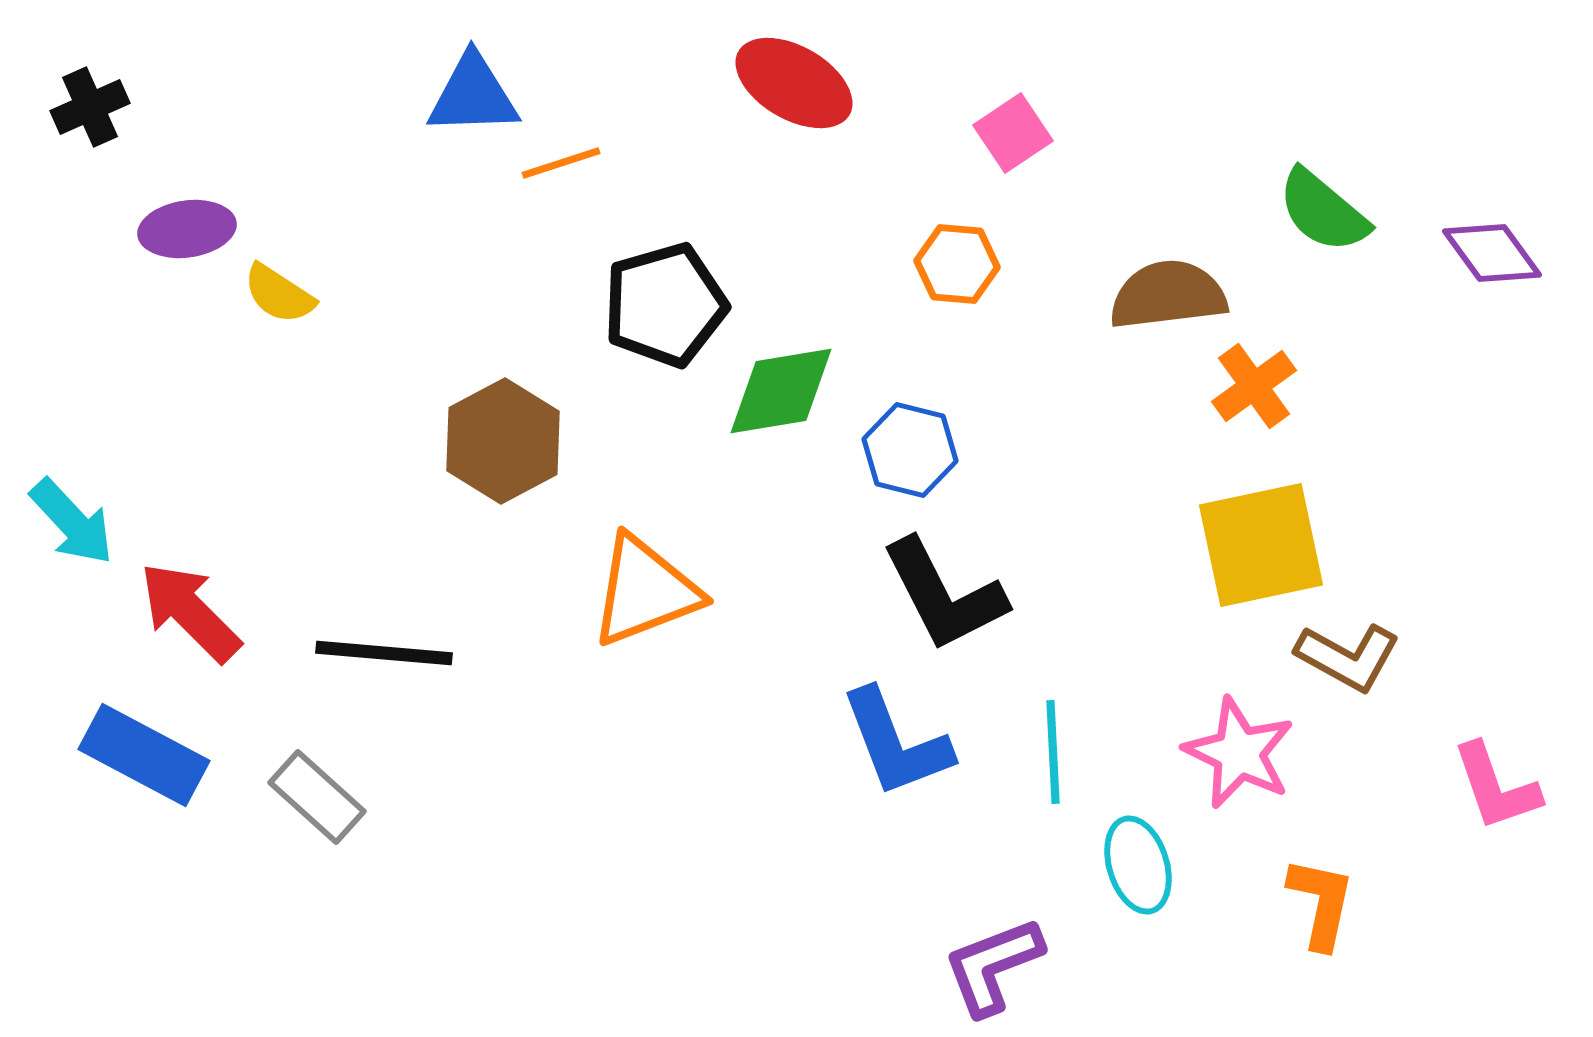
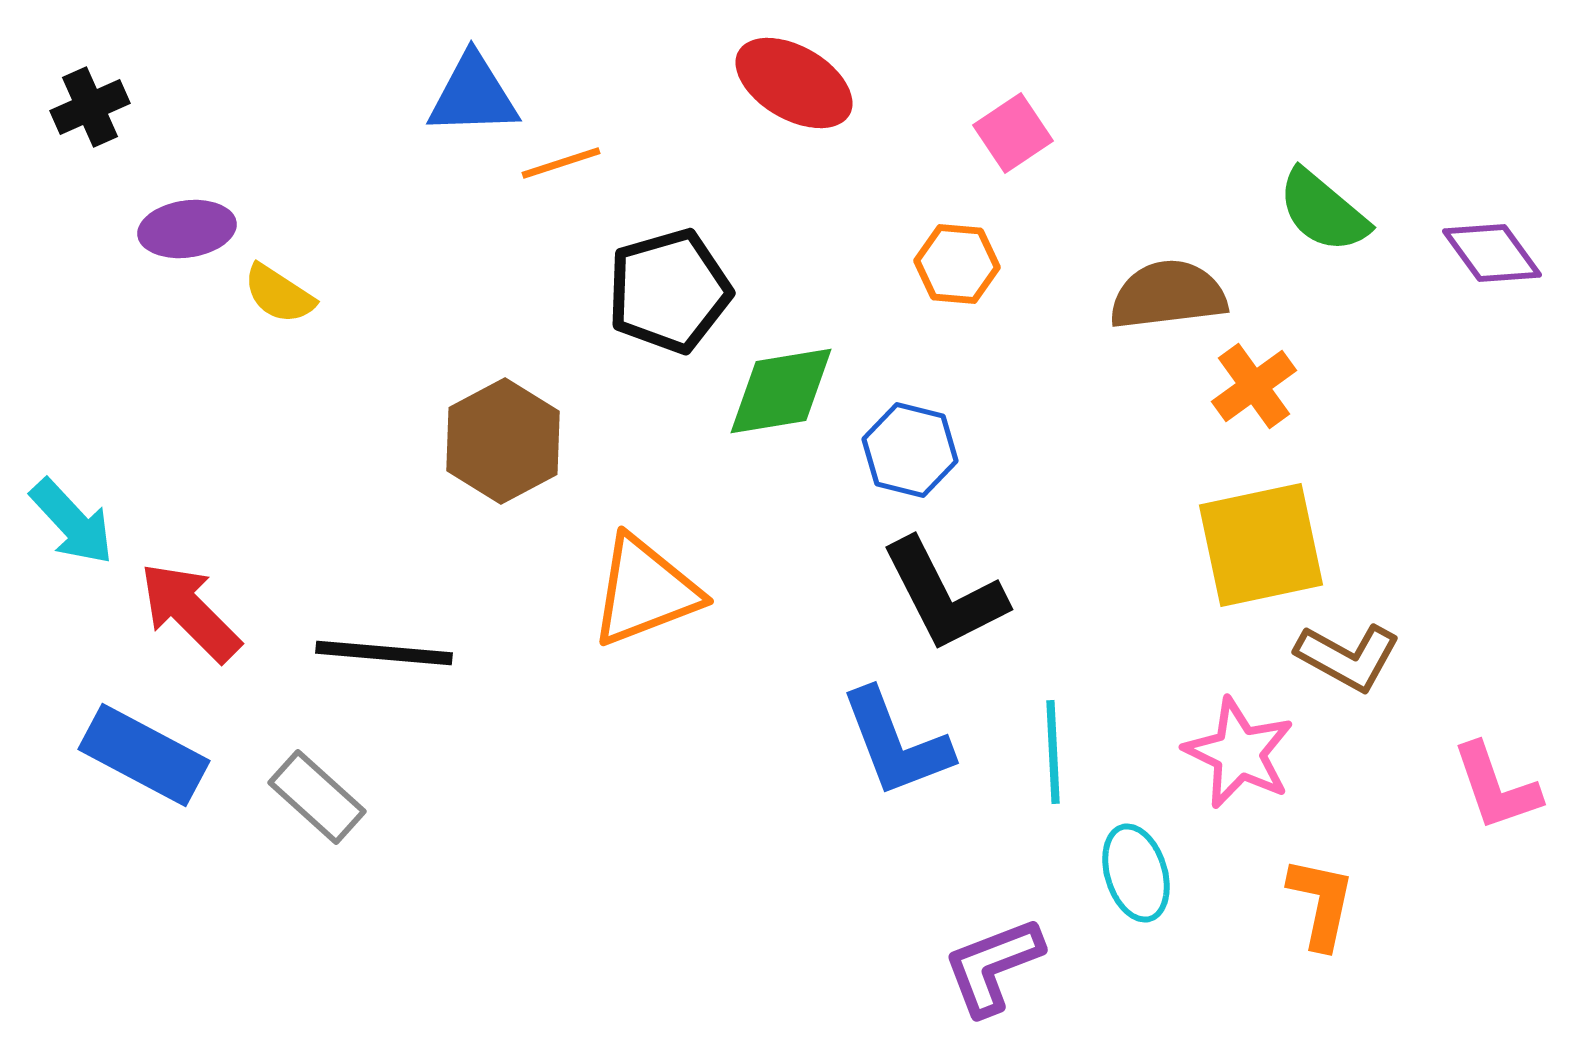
black pentagon: moved 4 px right, 14 px up
cyan ellipse: moved 2 px left, 8 px down
